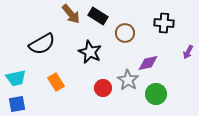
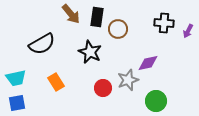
black rectangle: moved 1 px left, 1 px down; rotated 66 degrees clockwise
brown circle: moved 7 px left, 4 px up
purple arrow: moved 21 px up
gray star: rotated 20 degrees clockwise
green circle: moved 7 px down
blue square: moved 1 px up
